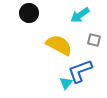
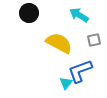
cyan arrow: moved 1 px left; rotated 66 degrees clockwise
gray square: rotated 24 degrees counterclockwise
yellow semicircle: moved 2 px up
